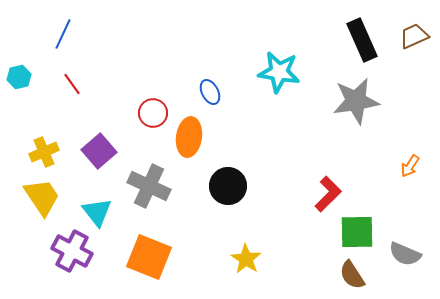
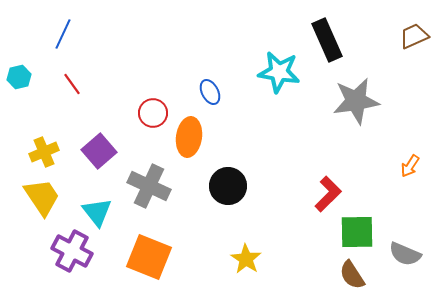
black rectangle: moved 35 px left
